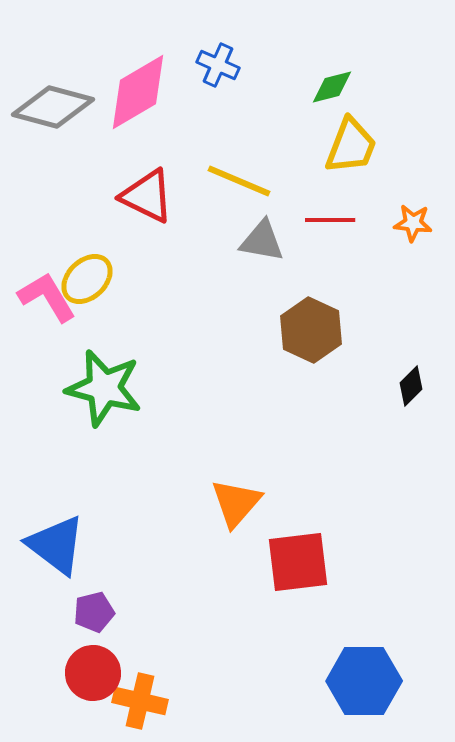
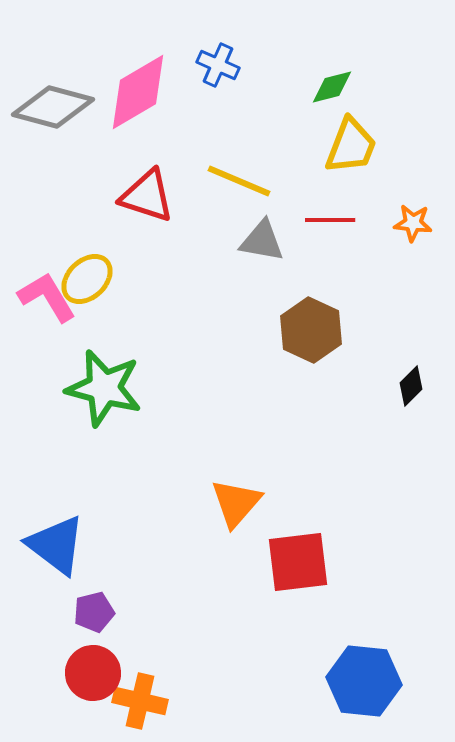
red triangle: rotated 8 degrees counterclockwise
blue hexagon: rotated 6 degrees clockwise
